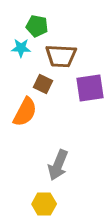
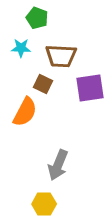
green pentagon: moved 8 px up; rotated 10 degrees clockwise
